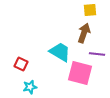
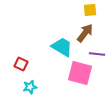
brown arrow: moved 1 px right; rotated 18 degrees clockwise
cyan trapezoid: moved 2 px right, 5 px up
